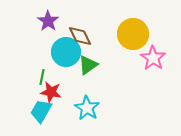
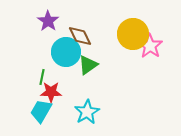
pink star: moved 3 px left, 12 px up
red star: rotated 10 degrees counterclockwise
cyan star: moved 4 px down; rotated 10 degrees clockwise
